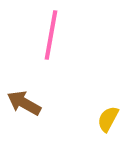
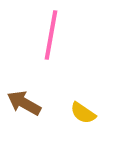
yellow semicircle: moved 25 px left, 6 px up; rotated 84 degrees counterclockwise
